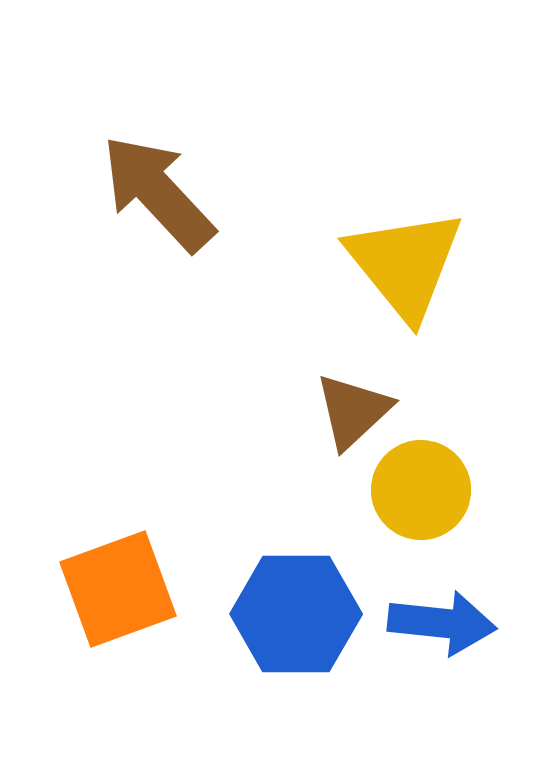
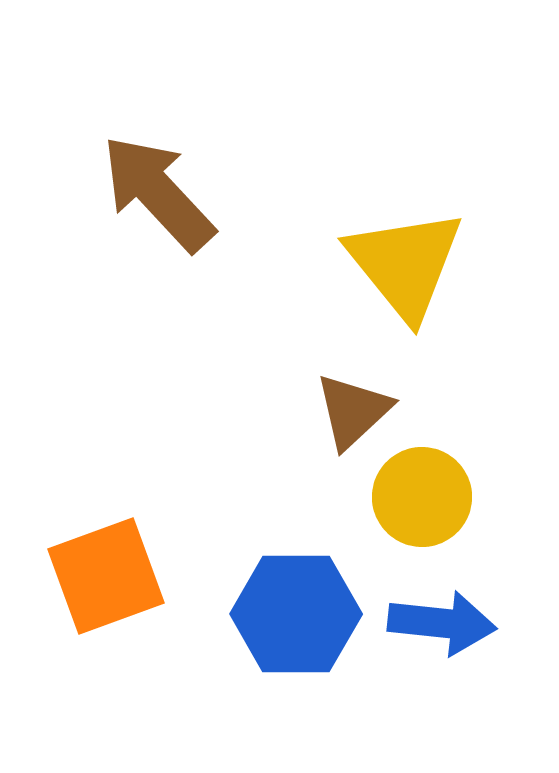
yellow circle: moved 1 px right, 7 px down
orange square: moved 12 px left, 13 px up
